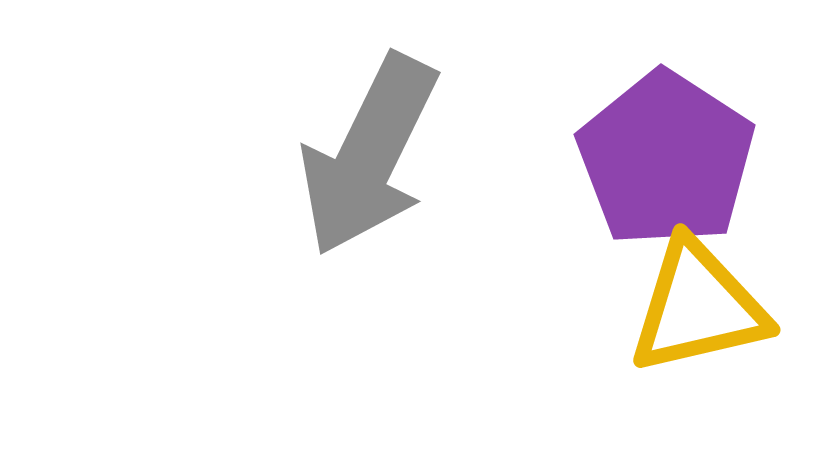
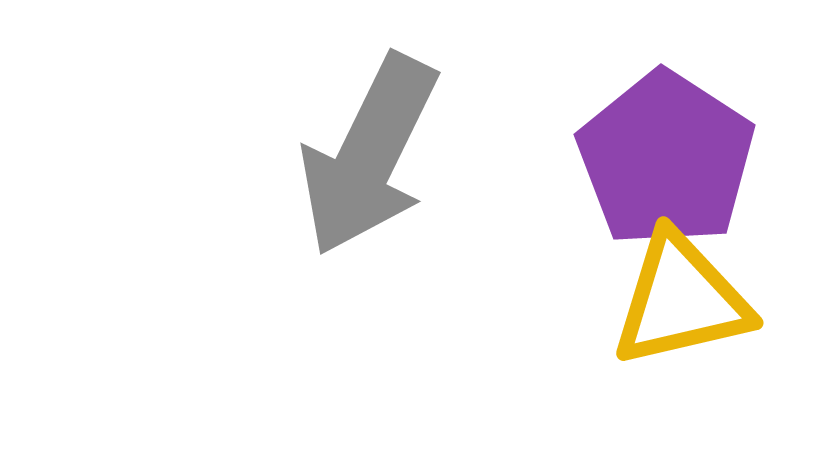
yellow triangle: moved 17 px left, 7 px up
